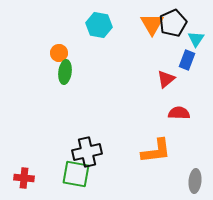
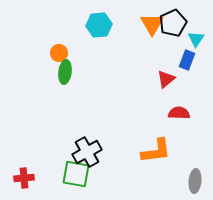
cyan hexagon: rotated 15 degrees counterclockwise
black cross: rotated 16 degrees counterclockwise
red cross: rotated 12 degrees counterclockwise
